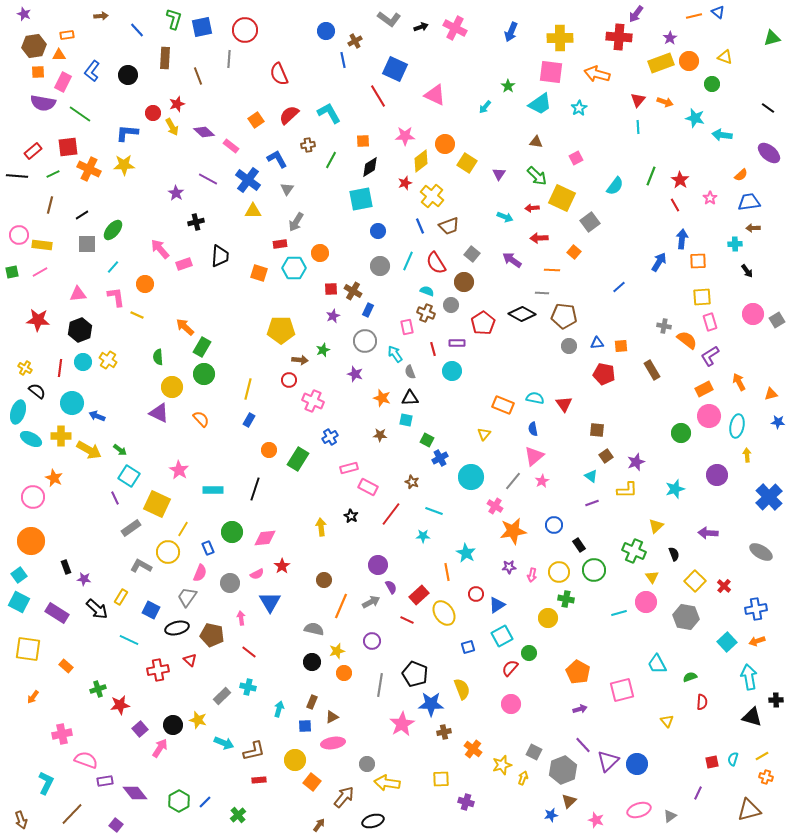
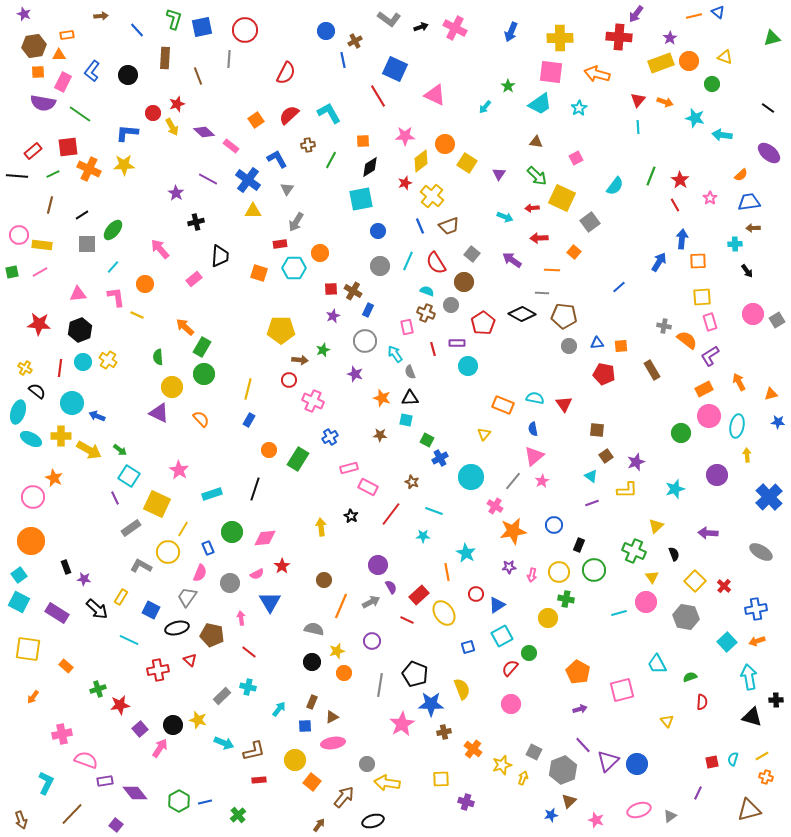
red semicircle at (279, 74): moved 7 px right, 1 px up; rotated 130 degrees counterclockwise
pink rectangle at (184, 264): moved 10 px right, 15 px down; rotated 21 degrees counterclockwise
red star at (38, 320): moved 1 px right, 4 px down
cyan circle at (452, 371): moved 16 px right, 5 px up
cyan rectangle at (213, 490): moved 1 px left, 4 px down; rotated 18 degrees counterclockwise
black rectangle at (579, 545): rotated 56 degrees clockwise
cyan arrow at (279, 709): rotated 21 degrees clockwise
blue line at (205, 802): rotated 32 degrees clockwise
